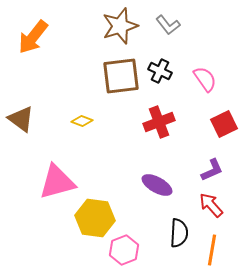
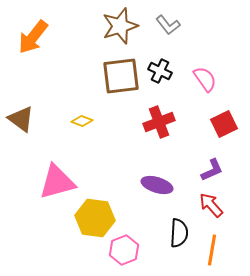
purple ellipse: rotated 12 degrees counterclockwise
